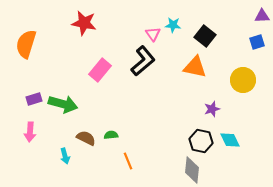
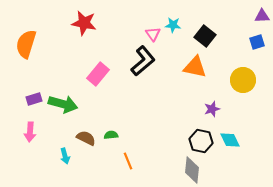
pink rectangle: moved 2 px left, 4 px down
